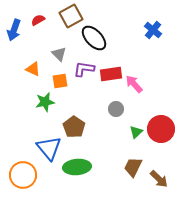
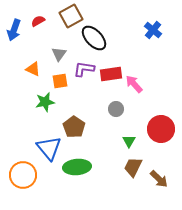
red semicircle: moved 1 px down
gray triangle: rotated 21 degrees clockwise
green triangle: moved 7 px left, 9 px down; rotated 16 degrees counterclockwise
